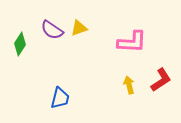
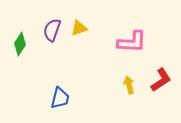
purple semicircle: rotated 75 degrees clockwise
